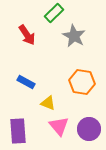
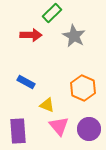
green rectangle: moved 2 px left
red arrow: moved 4 px right; rotated 55 degrees counterclockwise
orange hexagon: moved 1 px right, 6 px down; rotated 15 degrees clockwise
yellow triangle: moved 1 px left, 2 px down
